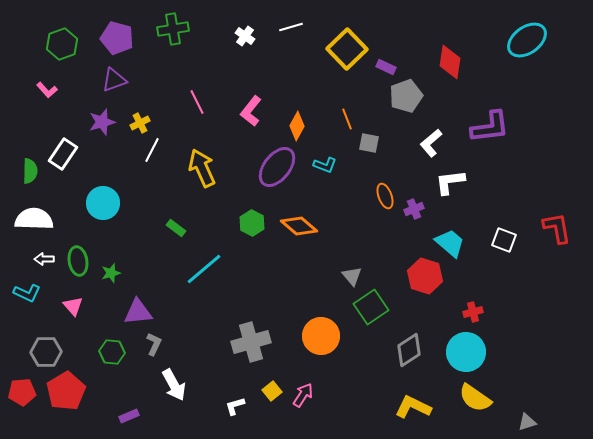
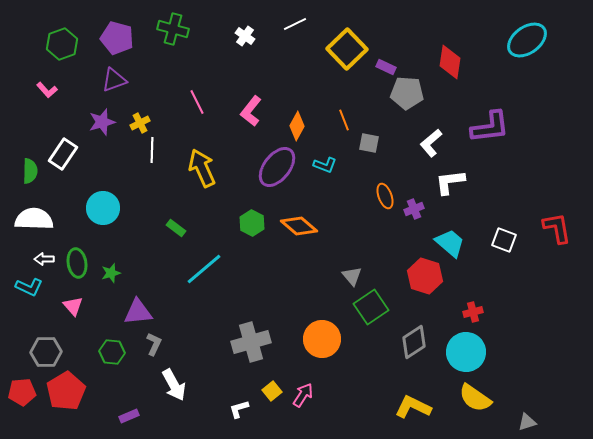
white line at (291, 27): moved 4 px right, 3 px up; rotated 10 degrees counterclockwise
green cross at (173, 29): rotated 24 degrees clockwise
gray pentagon at (406, 96): moved 1 px right, 3 px up; rotated 24 degrees clockwise
orange line at (347, 119): moved 3 px left, 1 px down
white line at (152, 150): rotated 25 degrees counterclockwise
cyan circle at (103, 203): moved 5 px down
green ellipse at (78, 261): moved 1 px left, 2 px down
cyan L-shape at (27, 293): moved 2 px right, 6 px up
orange circle at (321, 336): moved 1 px right, 3 px down
gray diamond at (409, 350): moved 5 px right, 8 px up
white L-shape at (235, 406): moved 4 px right, 3 px down
